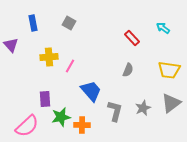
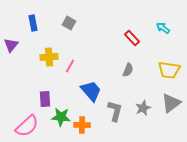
purple triangle: rotated 21 degrees clockwise
green star: rotated 18 degrees clockwise
